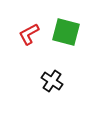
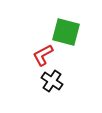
red L-shape: moved 14 px right, 21 px down
